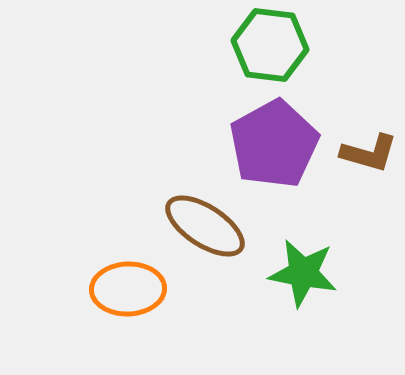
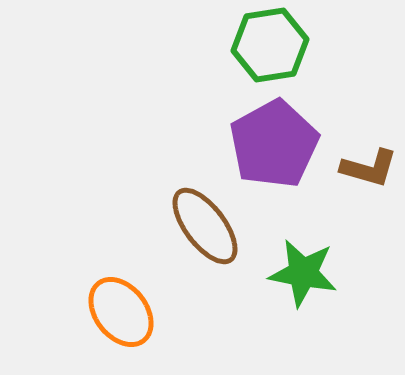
green hexagon: rotated 16 degrees counterclockwise
brown L-shape: moved 15 px down
brown ellipse: rotated 20 degrees clockwise
orange ellipse: moved 7 px left, 23 px down; rotated 54 degrees clockwise
